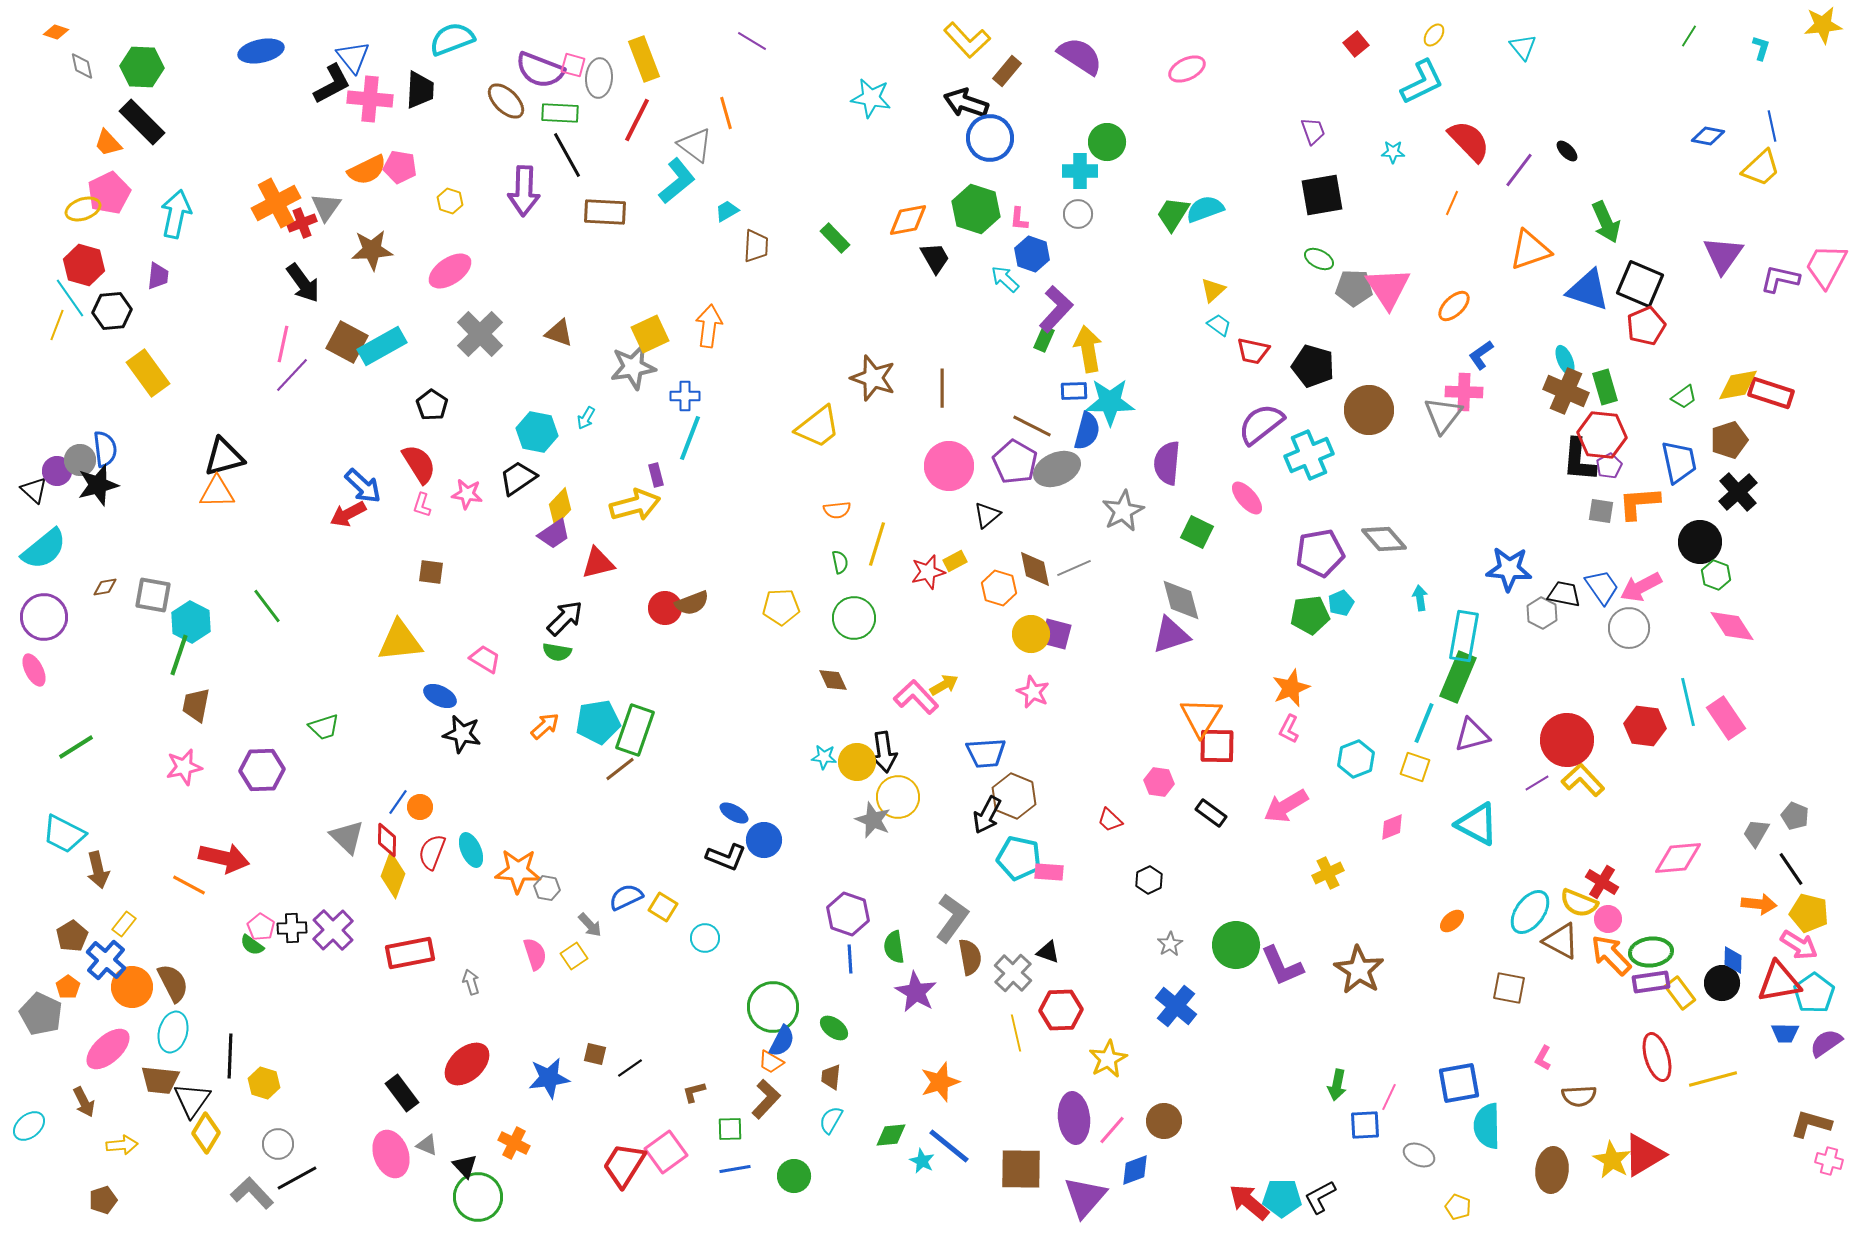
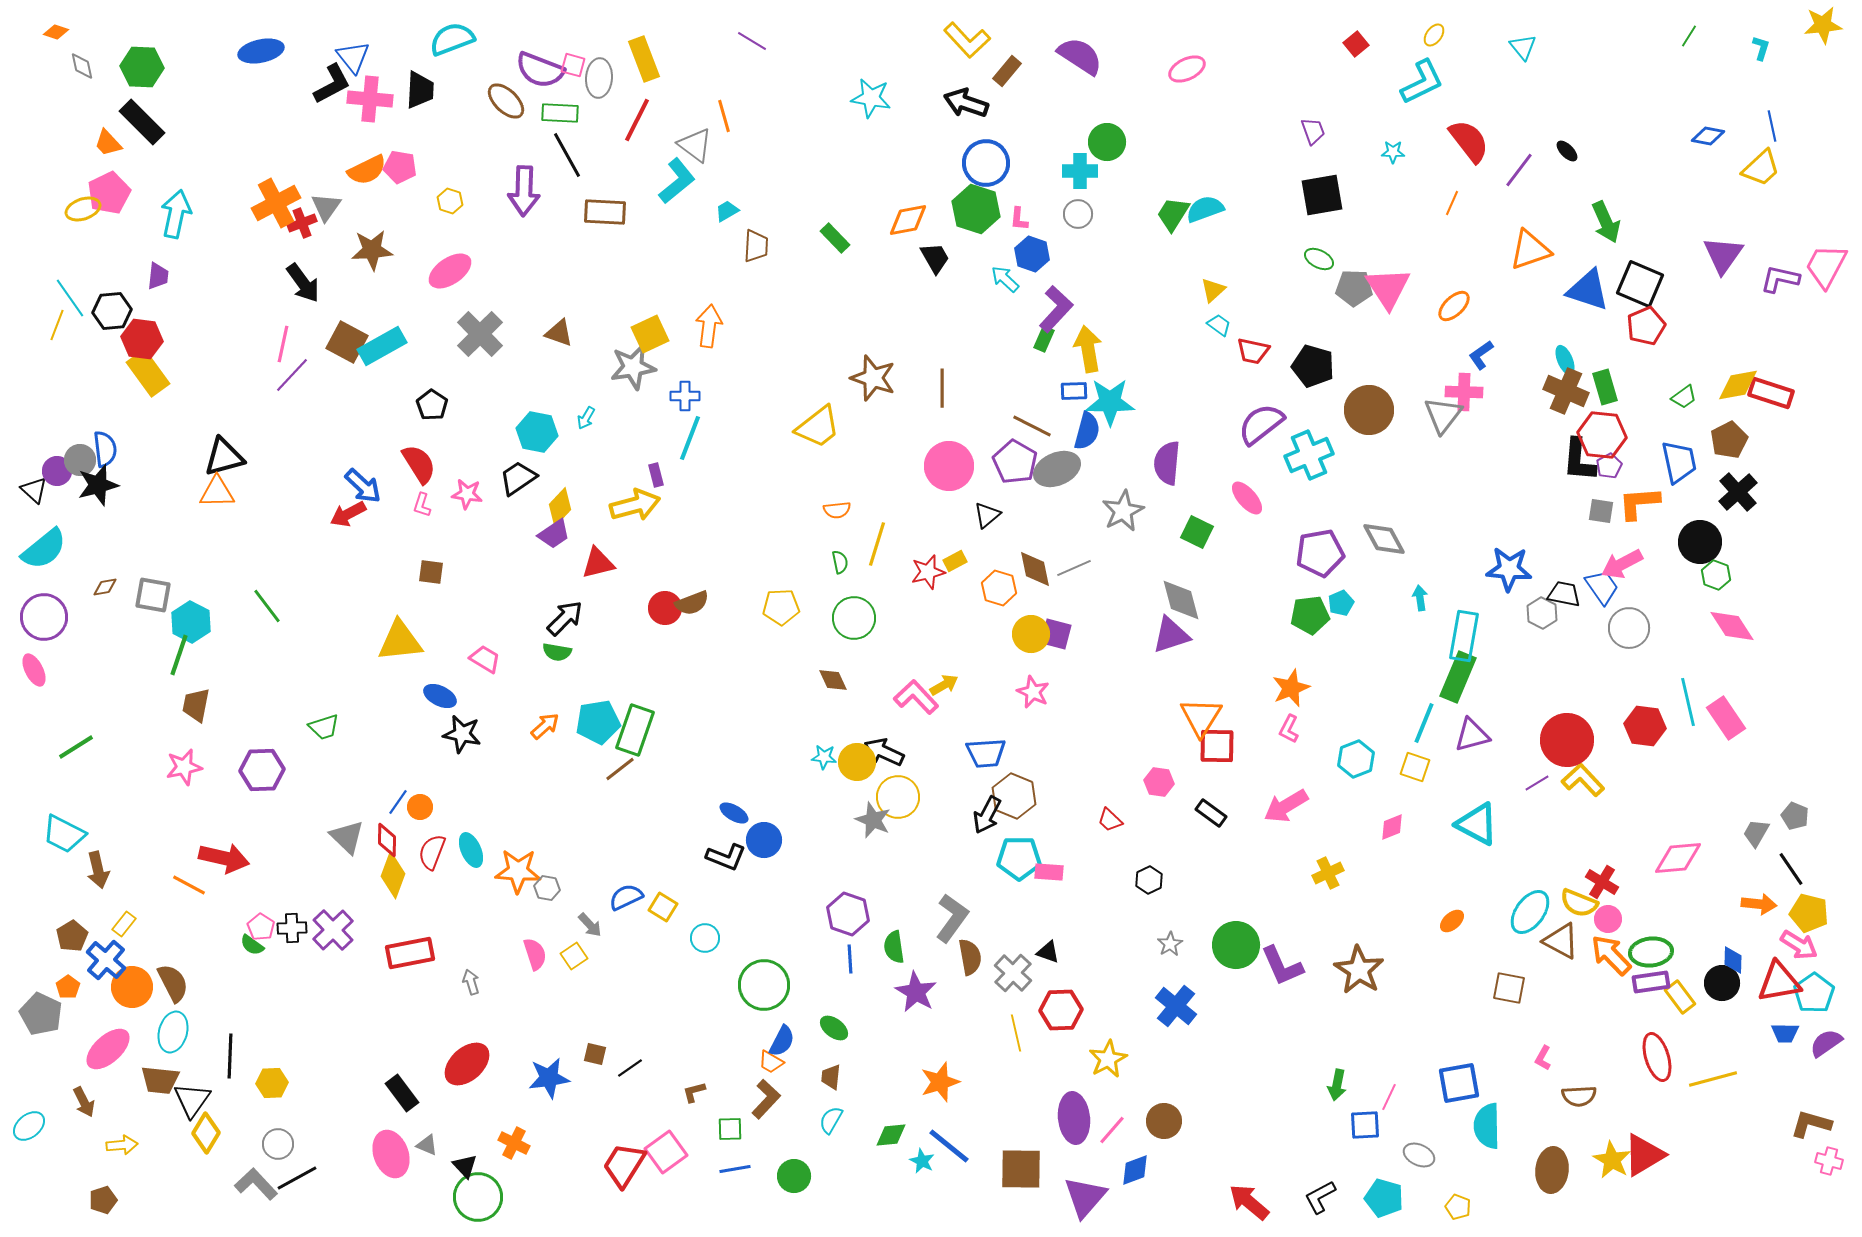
orange line at (726, 113): moved 2 px left, 3 px down
blue circle at (990, 138): moved 4 px left, 25 px down
red semicircle at (1469, 141): rotated 6 degrees clockwise
red hexagon at (84, 265): moved 58 px right, 74 px down; rotated 9 degrees counterclockwise
brown pentagon at (1729, 440): rotated 9 degrees counterclockwise
gray diamond at (1384, 539): rotated 12 degrees clockwise
pink arrow at (1641, 587): moved 19 px left, 23 px up
black arrow at (884, 752): rotated 123 degrees clockwise
cyan pentagon at (1019, 858): rotated 12 degrees counterclockwise
yellow rectangle at (1680, 993): moved 4 px down
green circle at (773, 1007): moved 9 px left, 22 px up
yellow hexagon at (264, 1083): moved 8 px right; rotated 20 degrees counterclockwise
gray L-shape at (252, 1193): moved 4 px right, 9 px up
cyan pentagon at (1282, 1198): moved 102 px right; rotated 15 degrees clockwise
